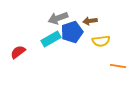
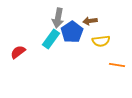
gray arrow: rotated 60 degrees counterclockwise
blue pentagon: rotated 15 degrees counterclockwise
cyan rectangle: rotated 24 degrees counterclockwise
orange line: moved 1 px left, 1 px up
